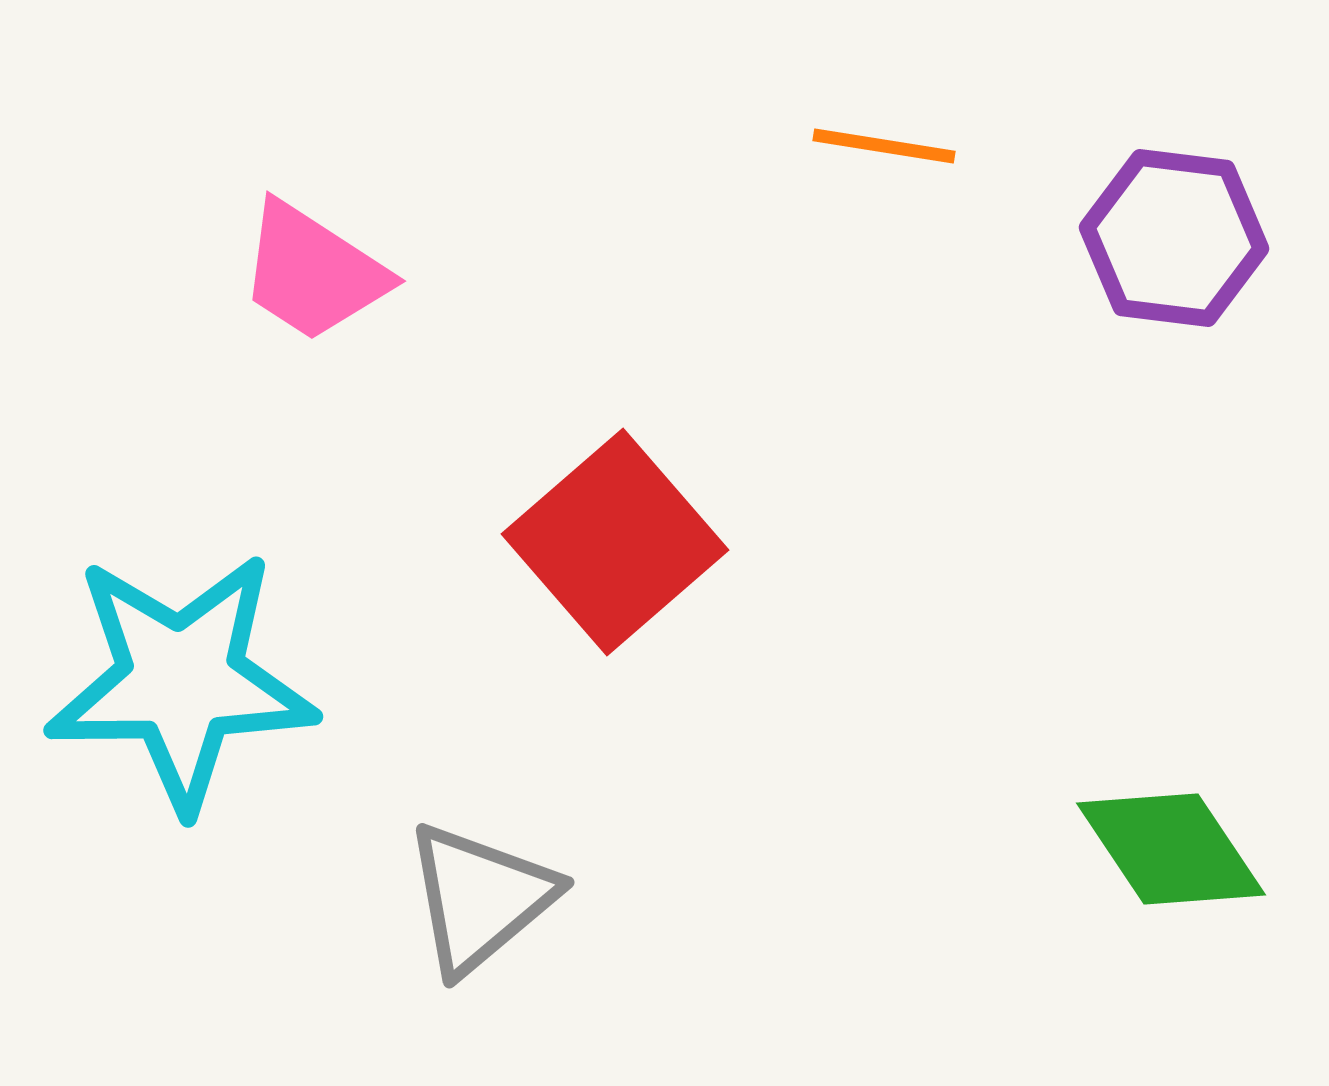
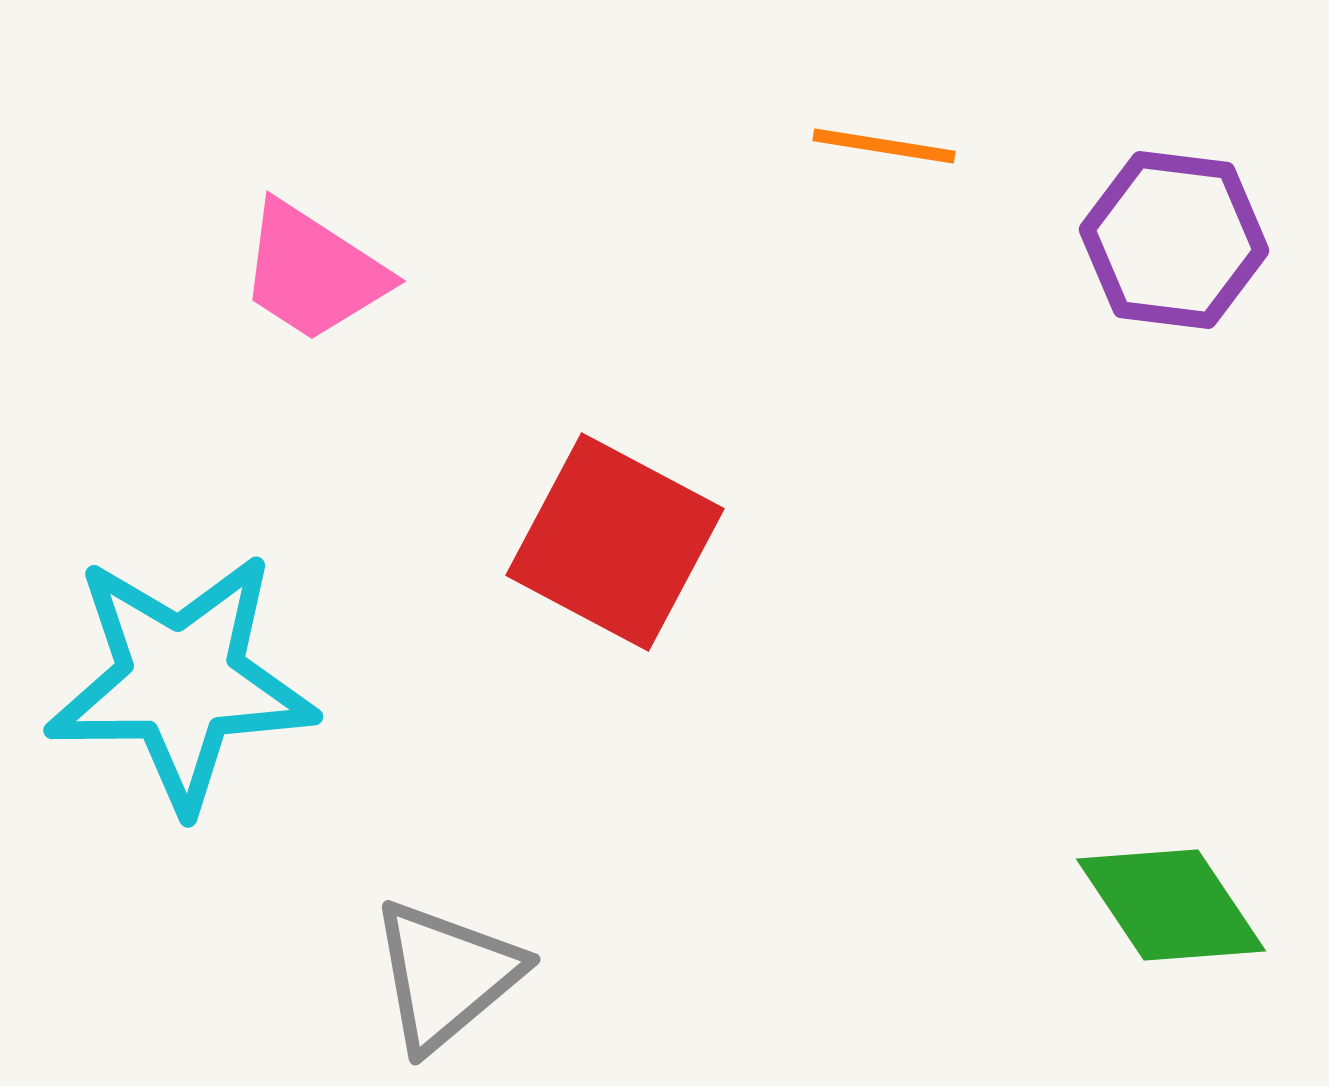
purple hexagon: moved 2 px down
red square: rotated 21 degrees counterclockwise
green diamond: moved 56 px down
gray triangle: moved 34 px left, 77 px down
